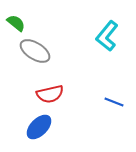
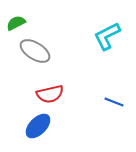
green semicircle: rotated 66 degrees counterclockwise
cyan L-shape: rotated 24 degrees clockwise
blue ellipse: moved 1 px left, 1 px up
